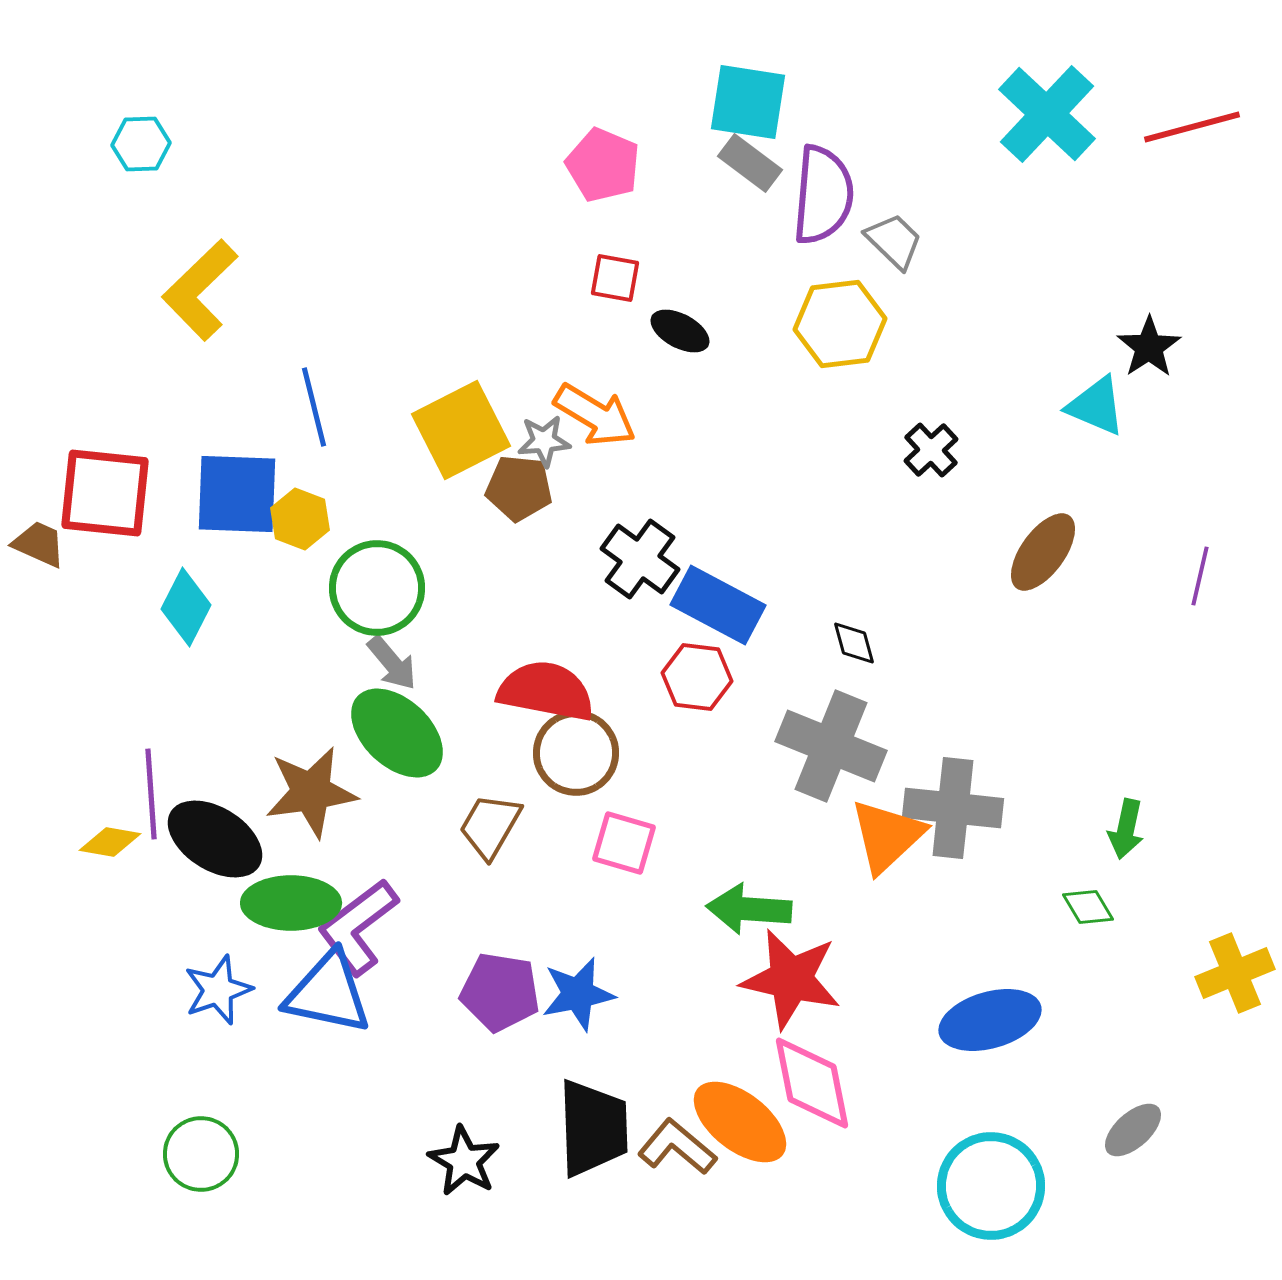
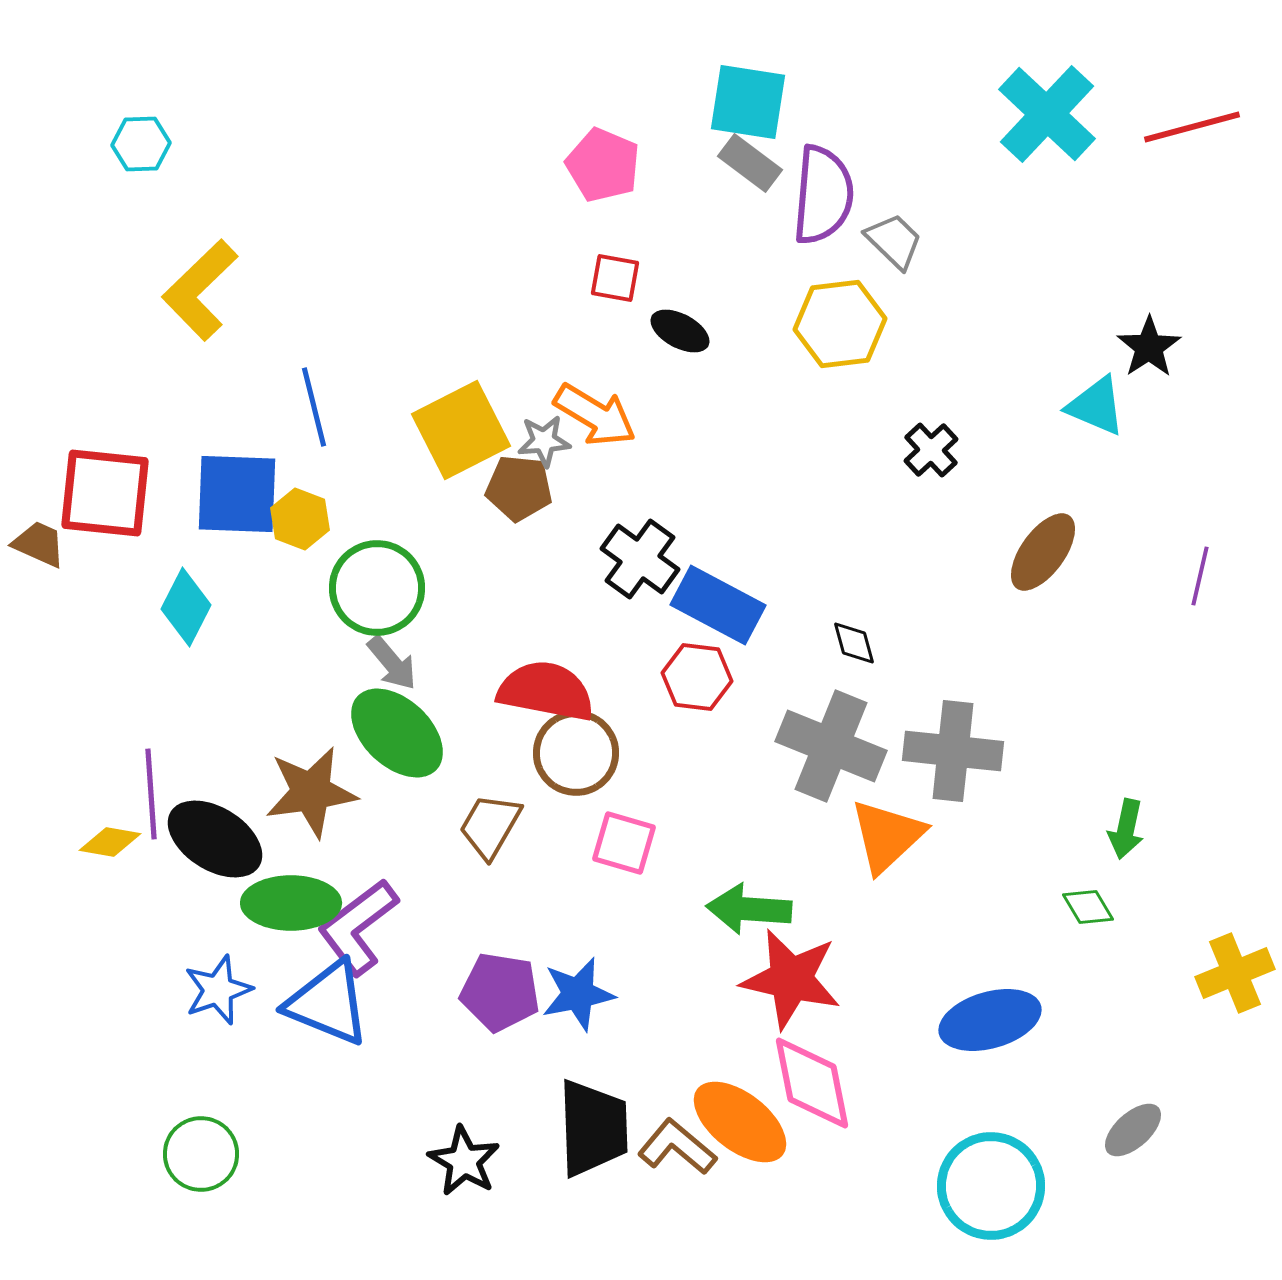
gray cross at (953, 808): moved 57 px up
blue triangle at (328, 993): moved 10 px down; rotated 10 degrees clockwise
